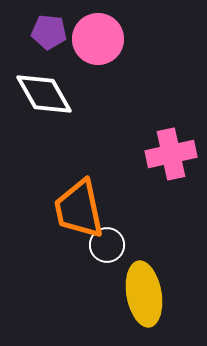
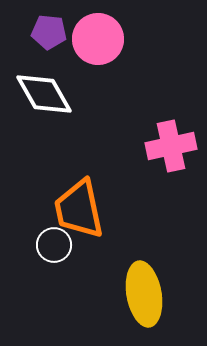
pink cross: moved 8 px up
white circle: moved 53 px left
